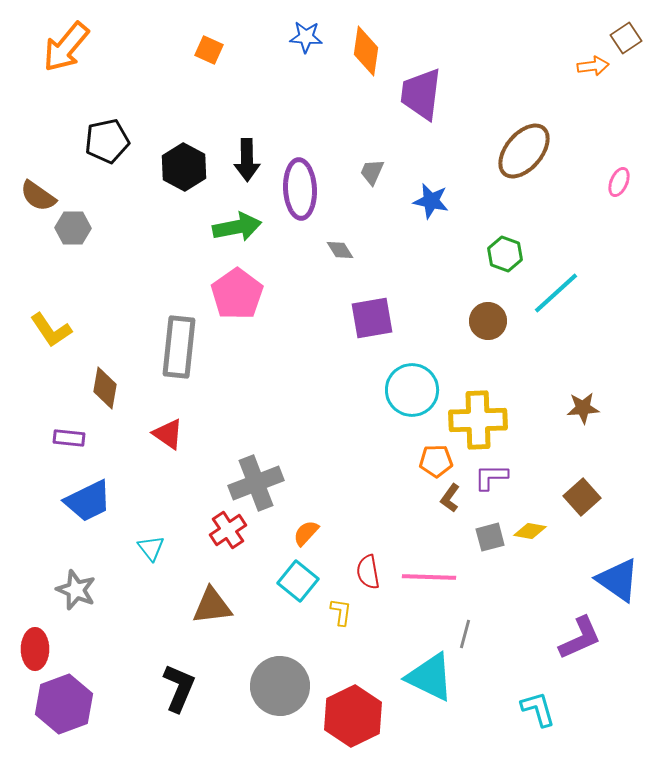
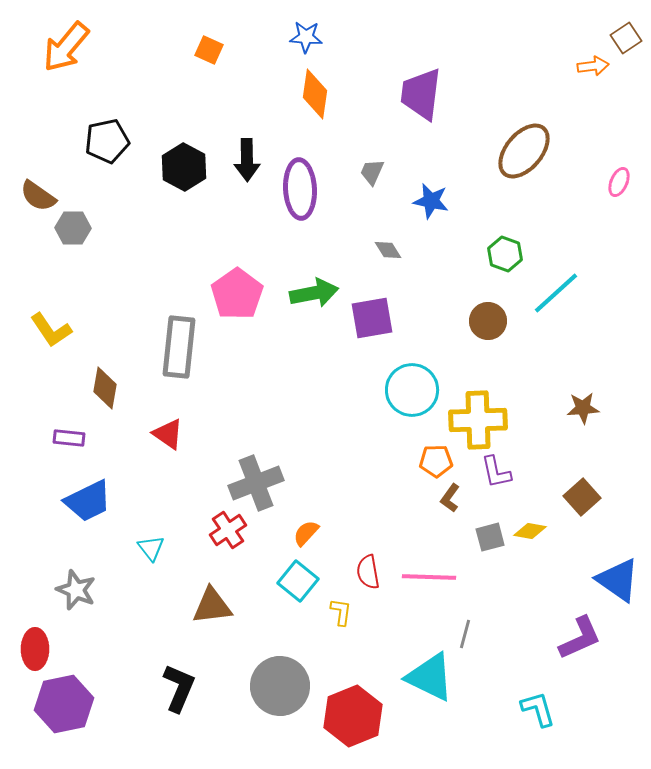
orange diamond at (366, 51): moved 51 px left, 43 px down
green arrow at (237, 227): moved 77 px right, 66 px down
gray diamond at (340, 250): moved 48 px right
purple L-shape at (491, 477): moved 5 px right, 5 px up; rotated 102 degrees counterclockwise
purple hexagon at (64, 704): rotated 8 degrees clockwise
red hexagon at (353, 716): rotated 4 degrees clockwise
